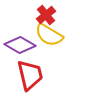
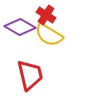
red cross: rotated 18 degrees counterclockwise
purple diamond: moved 18 px up
